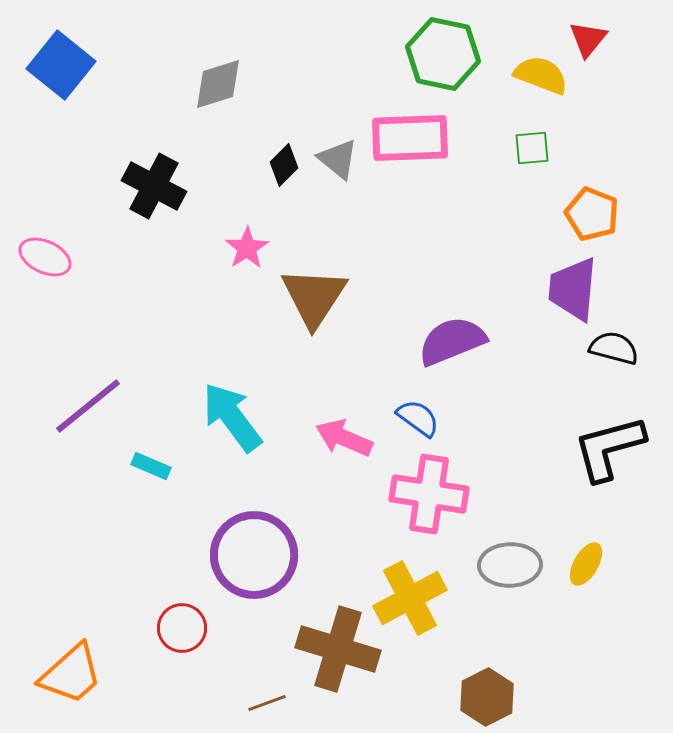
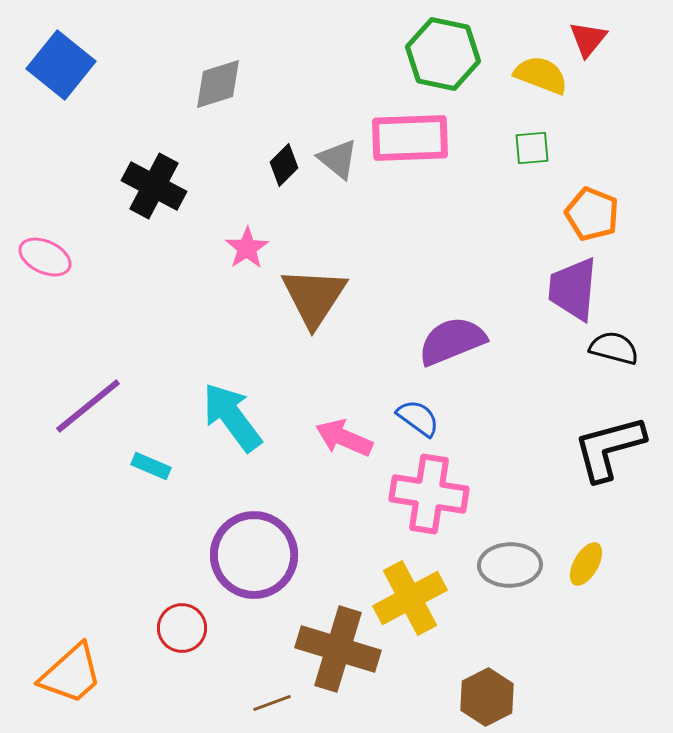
brown line: moved 5 px right
